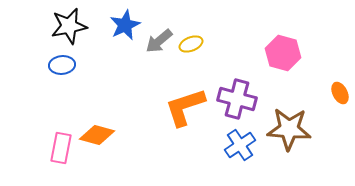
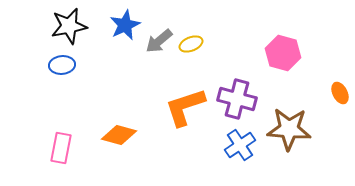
orange diamond: moved 22 px right
